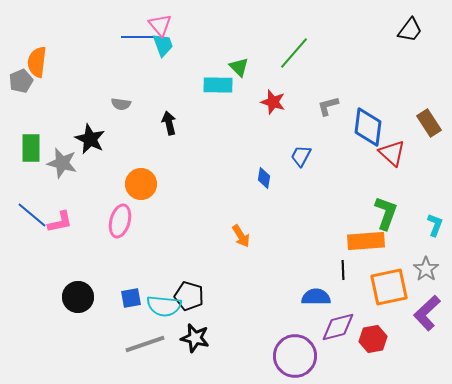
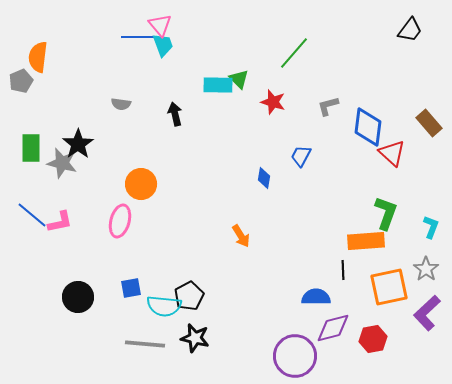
orange semicircle at (37, 62): moved 1 px right, 5 px up
green triangle at (239, 67): moved 12 px down
black arrow at (169, 123): moved 6 px right, 9 px up
brown rectangle at (429, 123): rotated 8 degrees counterclockwise
black star at (90, 139): moved 12 px left, 5 px down; rotated 12 degrees clockwise
cyan L-shape at (435, 225): moved 4 px left, 2 px down
black pentagon at (189, 296): rotated 28 degrees clockwise
blue square at (131, 298): moved 10 px up
purple diamond at (338, 327): moved 5 px left, 1 px down
gray line at (145, 344): rotated 24 degrees clockwise
